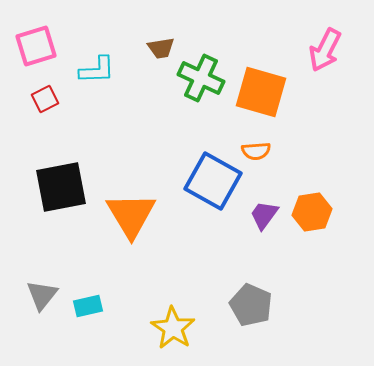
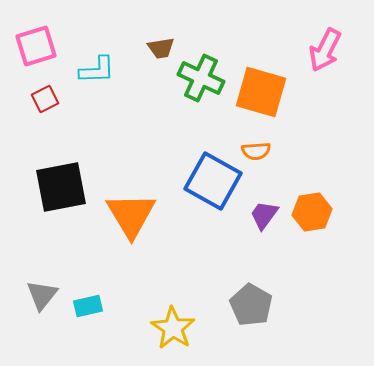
gray pentagon: rotated 6 degrees clockwise
